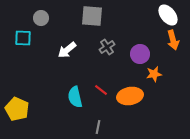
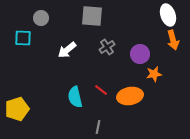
white ellipse: rotated 20 degrees clockwise
yellow pentagon: rotated 30 degrees clockwise
